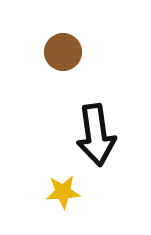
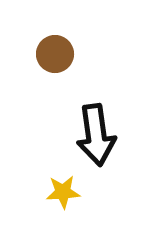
brown circle: moved 8 px left, 2 px down
